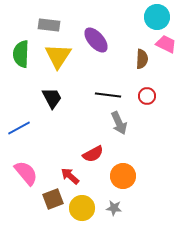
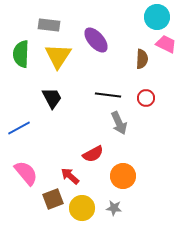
red circle: moved 1 px left, 2 px down
